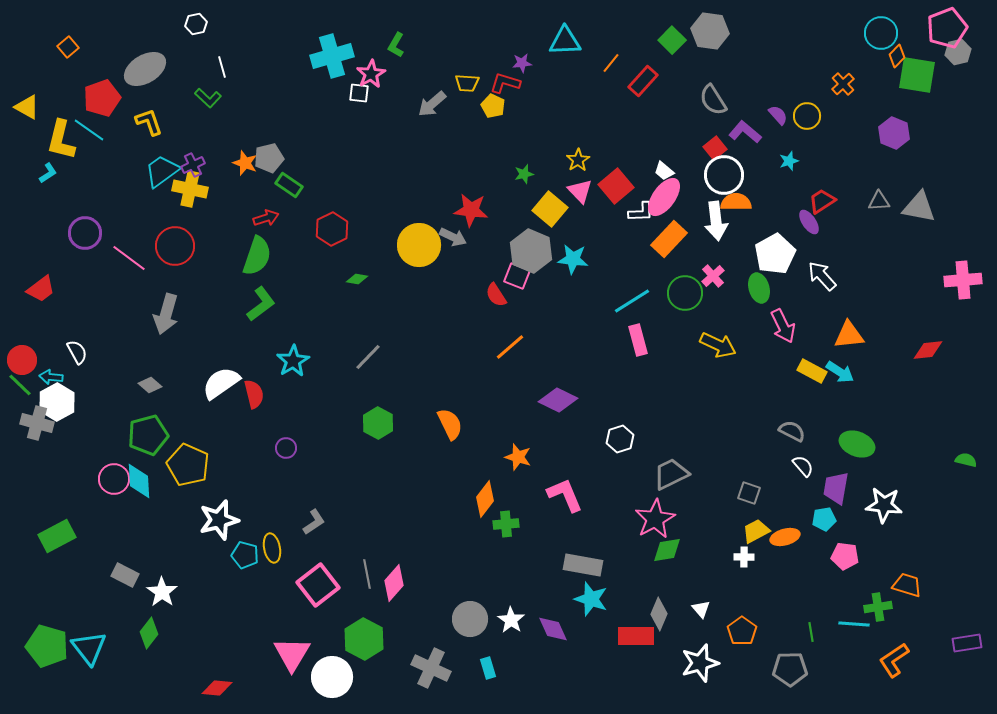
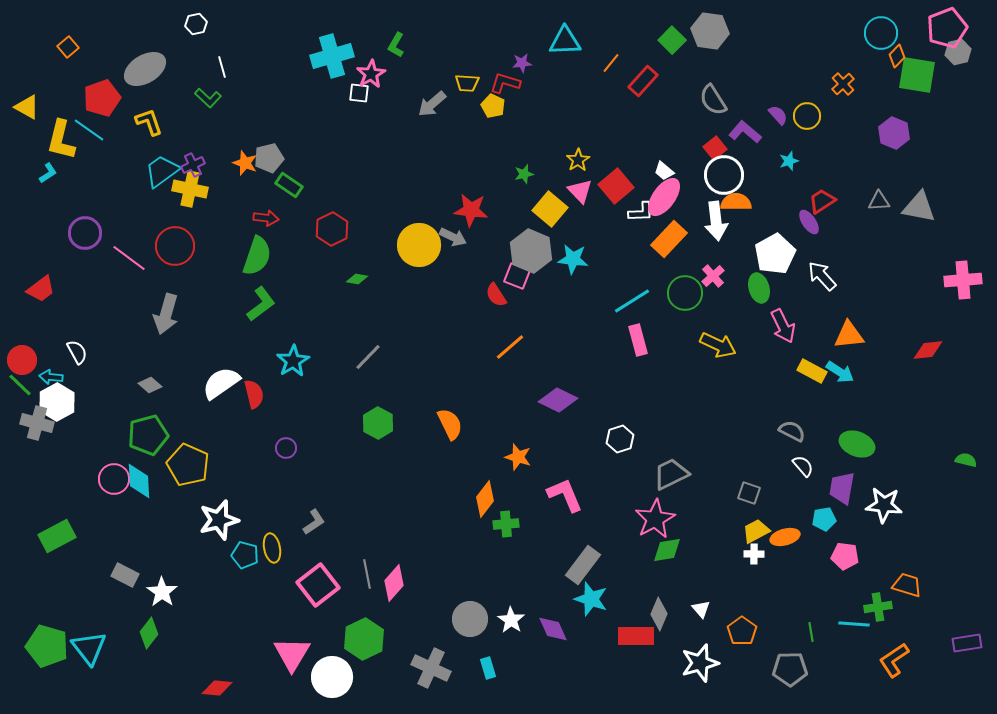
red arrow at (266, 218): rotated 25 degrees clockwise
purple trapezoid at (836, 488): moved 6 px right
white cross at (744, 557): moved 10 px right, 3 px up
gray rectangle at (583, 565): rotated 63 degrees counterclockwise
green hexagon at (364, 639): rotated 6 degrees clockwise
